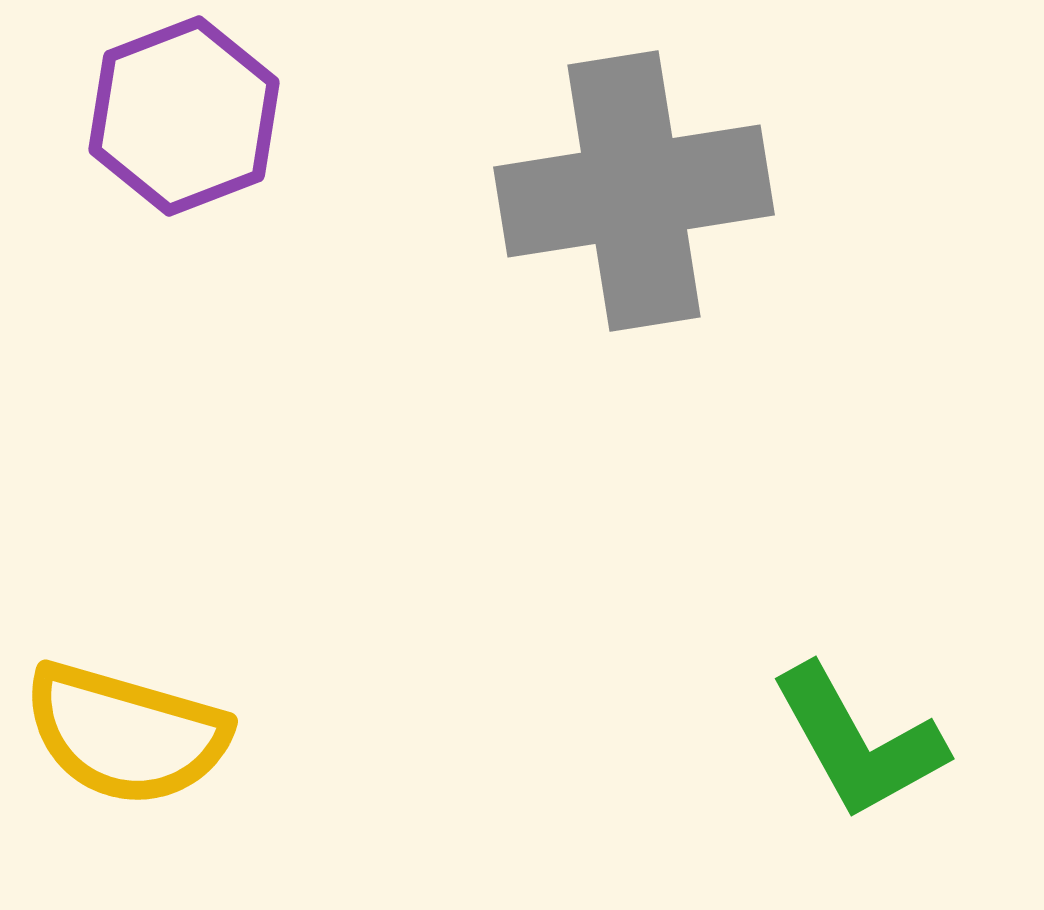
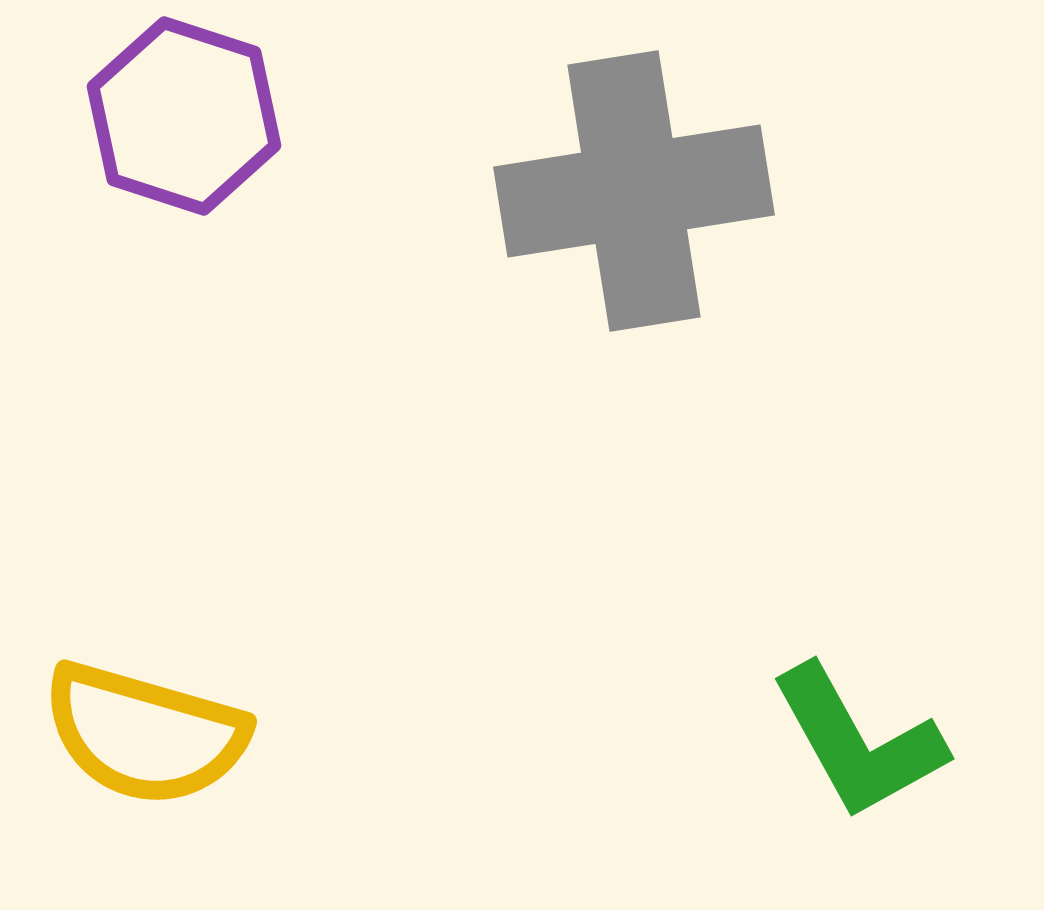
purple hexagon: rotated 21 degrees counterclockwise
yellow semicircle: moved 19 px right
